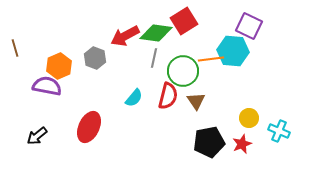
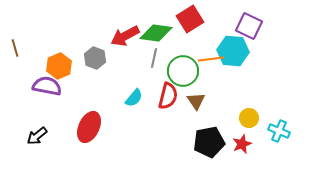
red square: moved 6 px right, 2 px up
